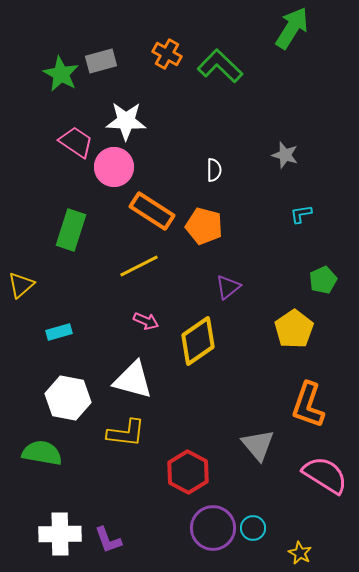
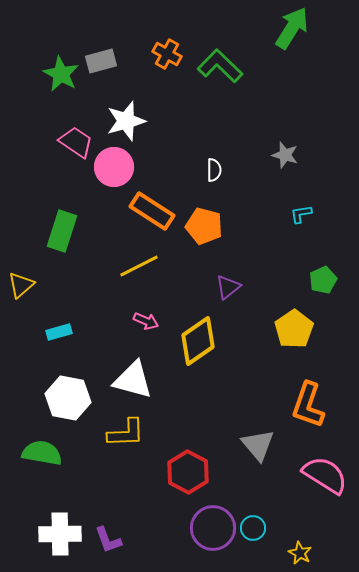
white star: rotated 18 degrees counterclockwise
green rectangle: moved 9 px left, 1 px down
yellow L-shape: rotated 9 degrees counterclockwise
